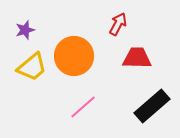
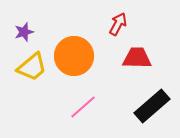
purple star: moved 1 px left, 2 px down
